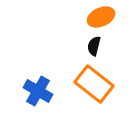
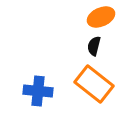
blue cross: rotated 24 degrees counterclockwise
